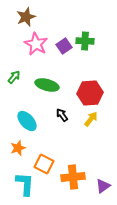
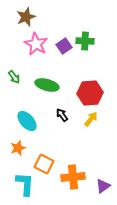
green arrow: rotated 104 degrees clockwise
